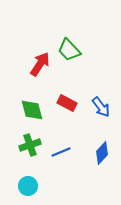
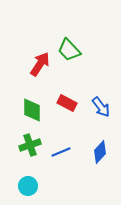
green diamond: rotated 15 degrees clockwise
blue diamond: moved 2 px left, 1 px up
